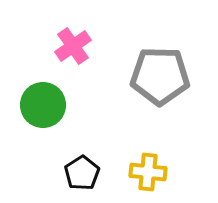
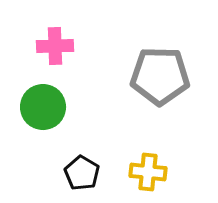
pink cross: moved 18 px left; rotated 33 degrees clockwise
green circle: moved 2 px down
black pentagon: rotated 8 degrees counterclockwise
